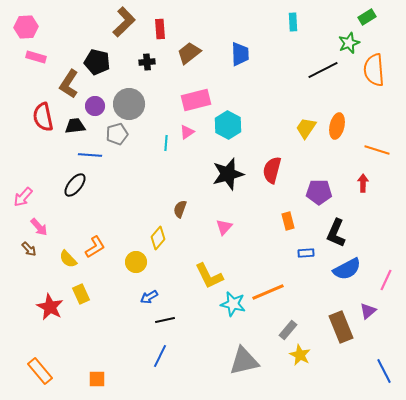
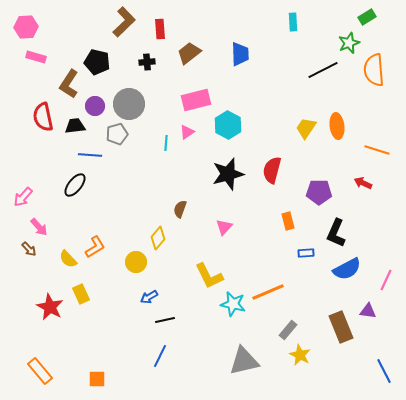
orange ellipse at (337, 126): rotated 20 degrees counterclockwise
red arrow at (363, 183): rotated 66 degrees counterclockwise
purple triangle at (368, 311): rotated 48 degrees clockwise
